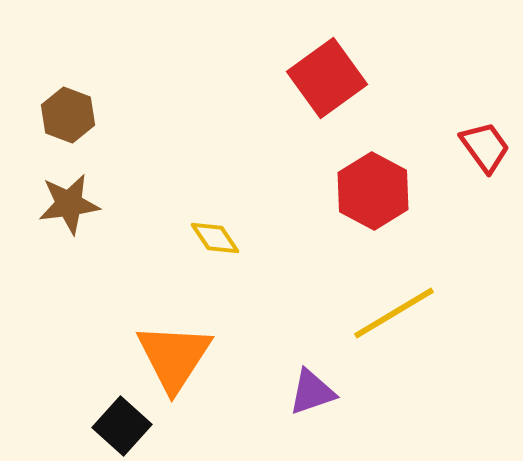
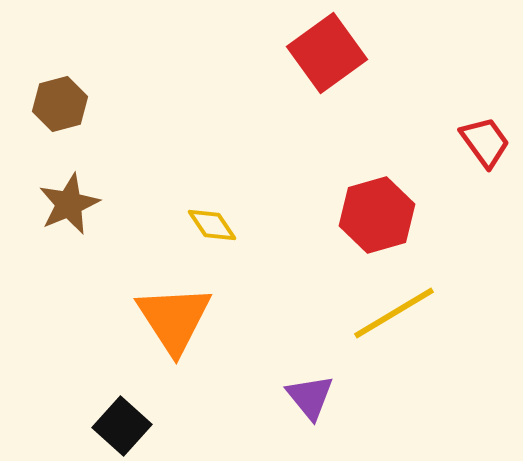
red square: moved 25 px up
brown hexagon: moved 8 px left, 11 px up; rotated 24 degrees clockwise
red trapezoid: moved 5 px up
red hexagon: moved 4 px right, 24 px down; rotated 16 degrees clockwise
brown star: rotated 16 degrees counterclockwise
yellow diamond: moved 3 px left, 13 px up
orange triangle: moved 38 px up; rotated 6 degrees counterclockwise
purple triangle: moved 2 px left, 5 px down; rotated 50 degrees counterclockwise
